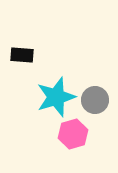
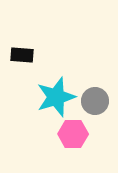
gray circle: moved 1 px down
pink hexagon: rotated 16 degrees clockwise
